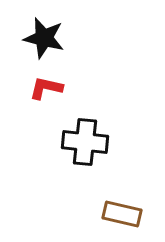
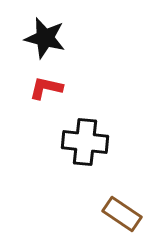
black star: moved 1 px right
brown rectangle: rotated 21 degrees clockwise
